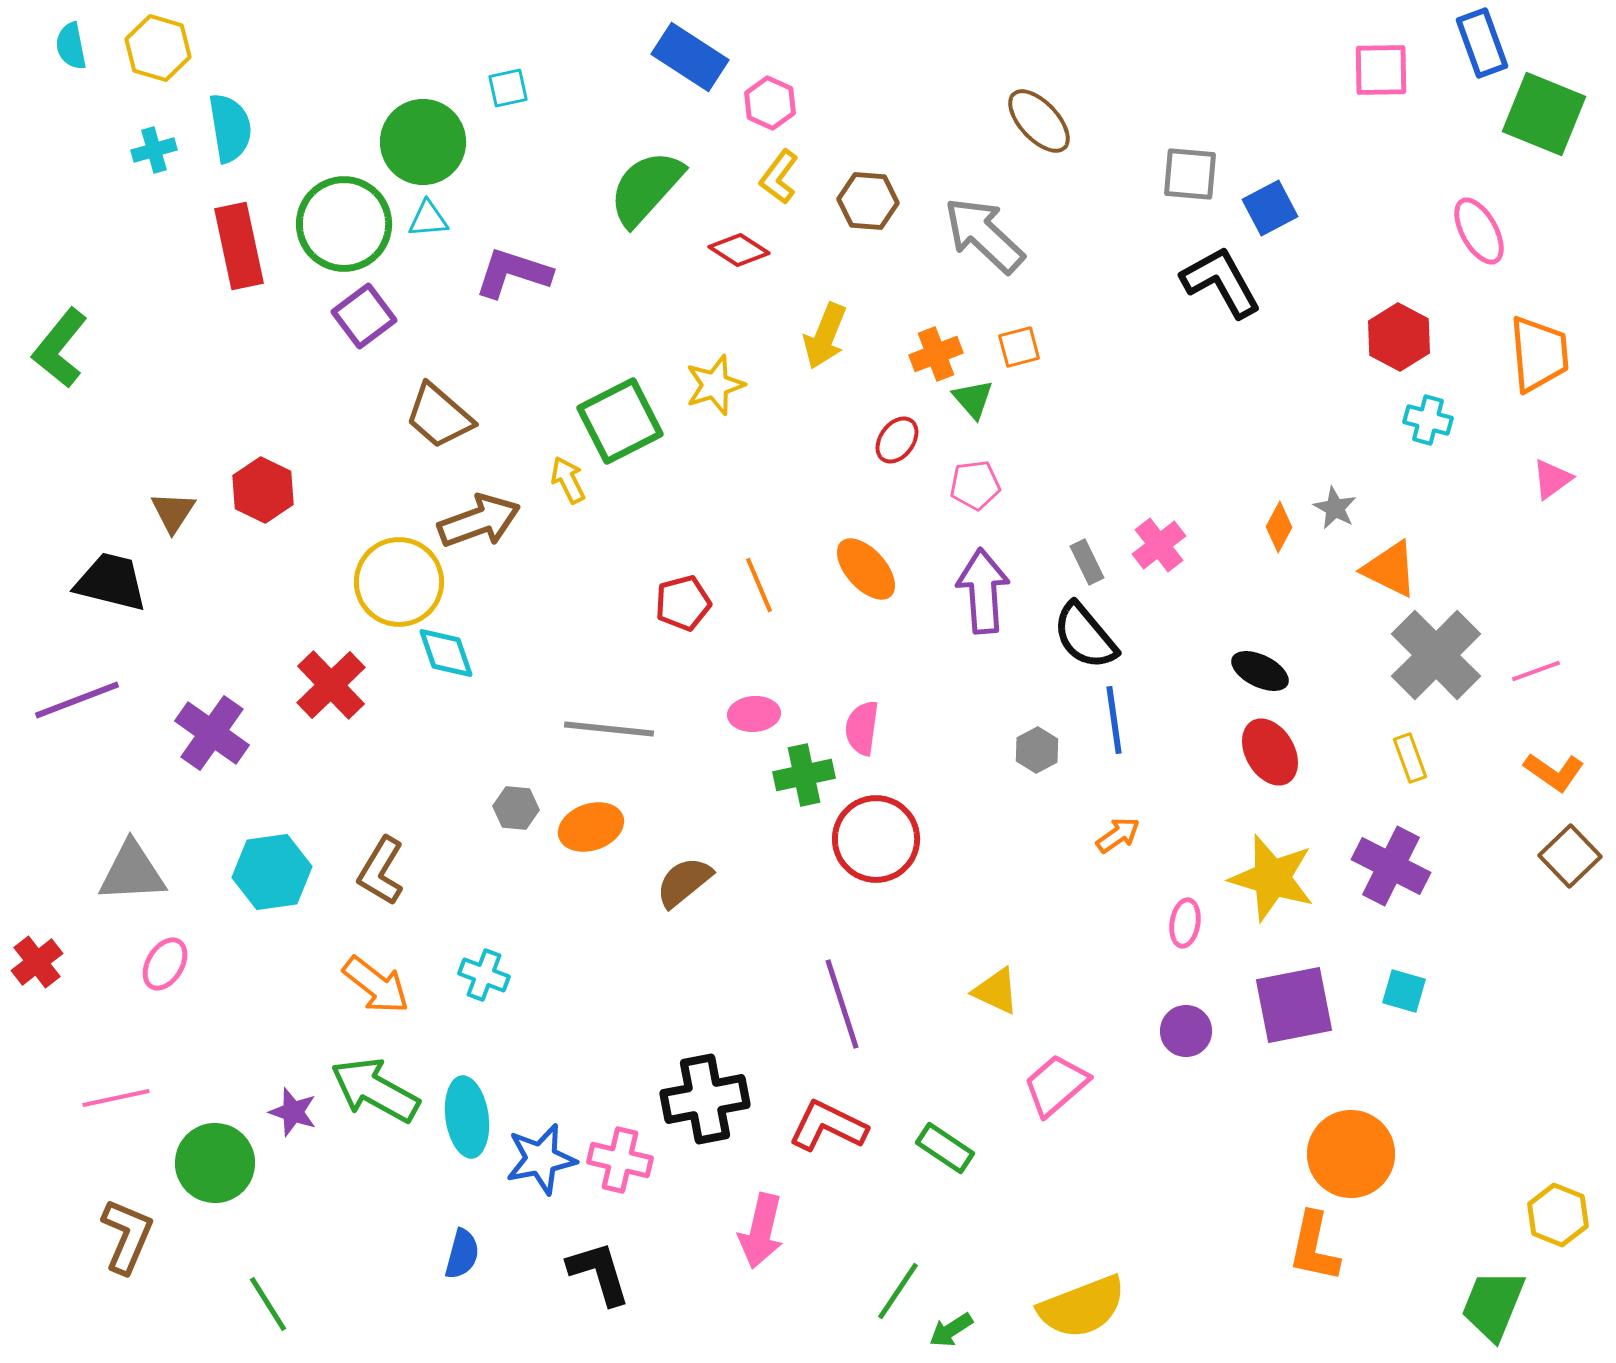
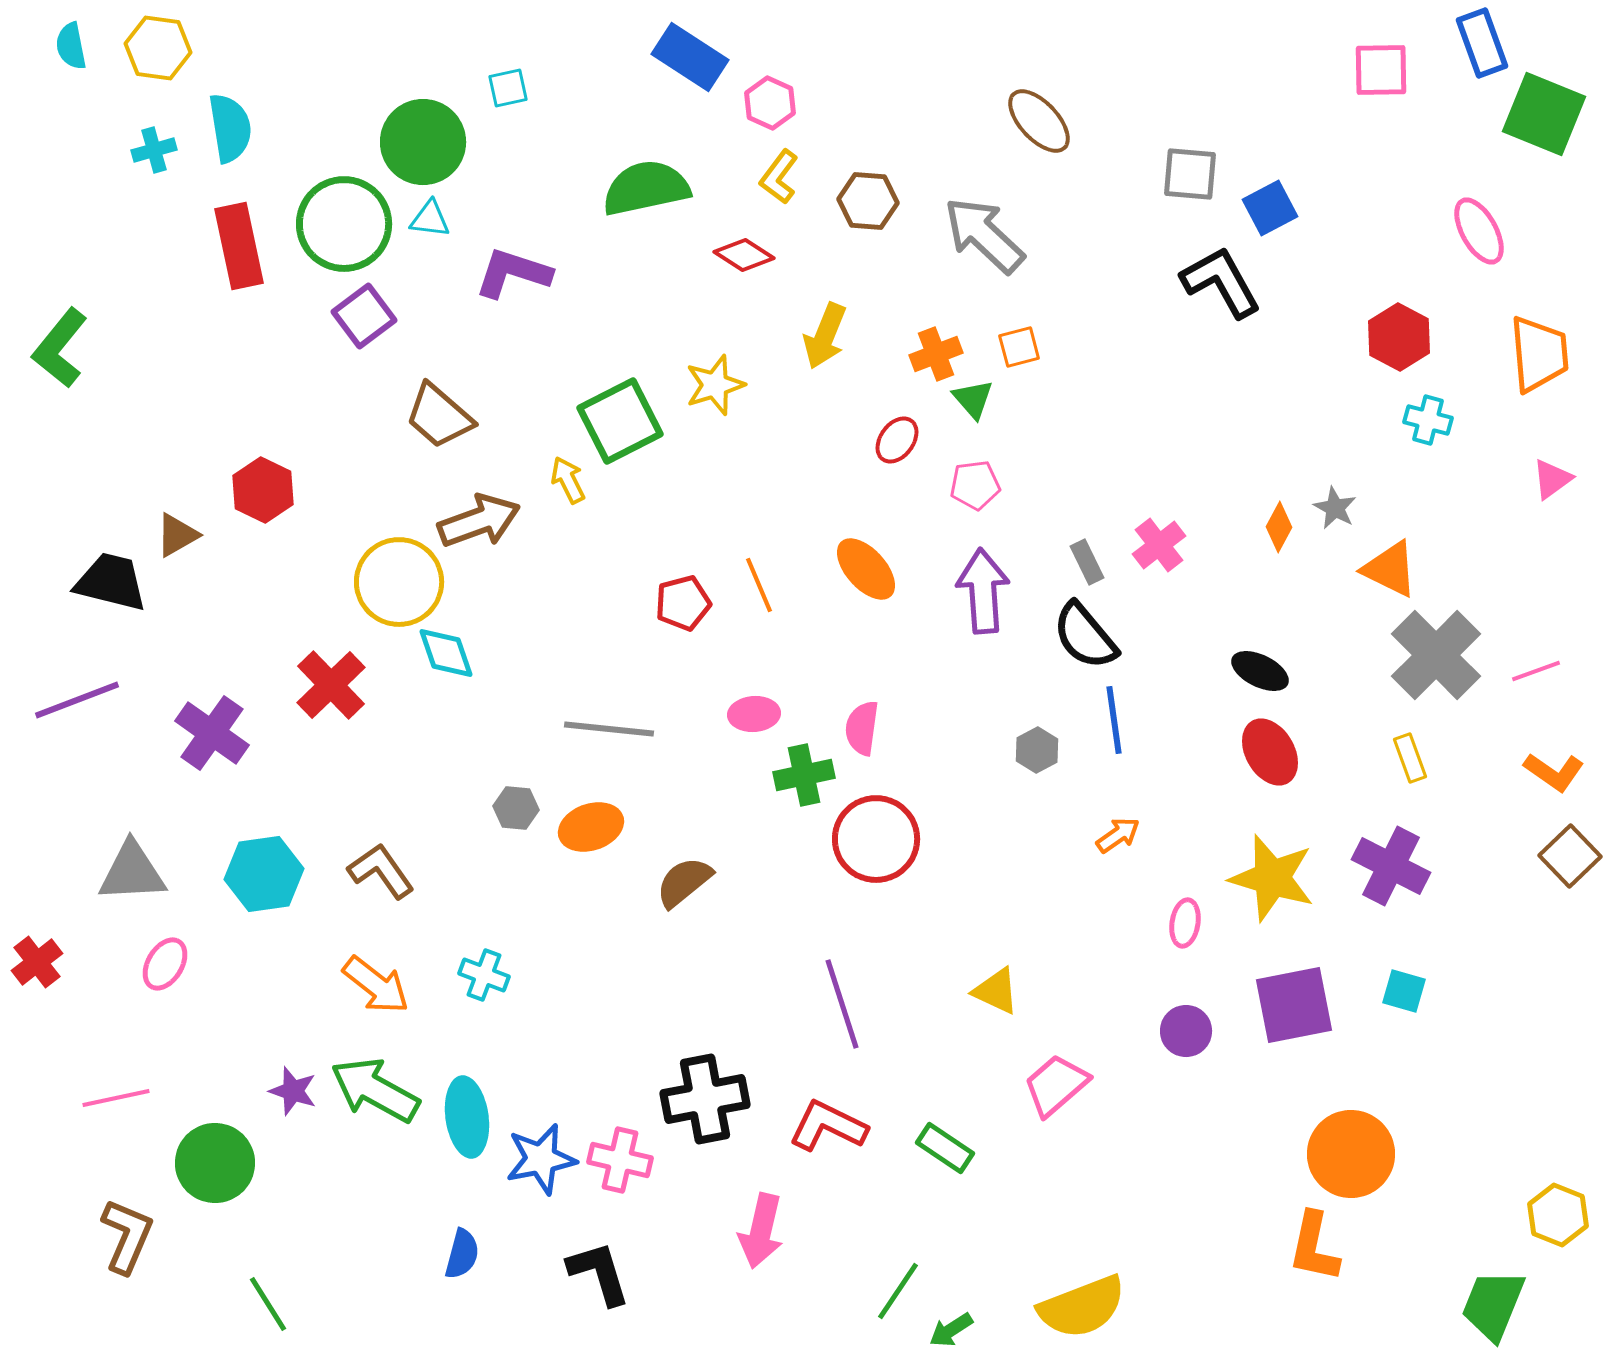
yellow hexagon at (158, 48): rotated 8 degrees counterclockwise
green semicircle at (646, 188): rotated 36 degrees clockwise
cyan triangle at (428, 219): moved 2 px right; rotated 12 degrees clockwise
red diamond at (739, 250): moved 5 px right, 5 px down
brown triangle at (173, 512): moved 4 px right, 23 px down; rotated 27 degrees clockwise
brown L-shape at (381, 871): rotated 114 degrees clockwise
cyan hexagon at (272, 872): moved 8 px left, 2 px down
purple star at (293, 1112): moved 21 px up
